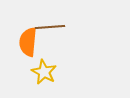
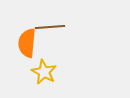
orange semicircle: moved 1 px left, 1 px down
